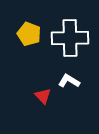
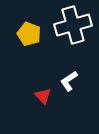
white cross: moved 3 px right, 13 px up; rotated 15 degrees counterclockwise
white L-shape: rotated 65 degrees counterclockwise
